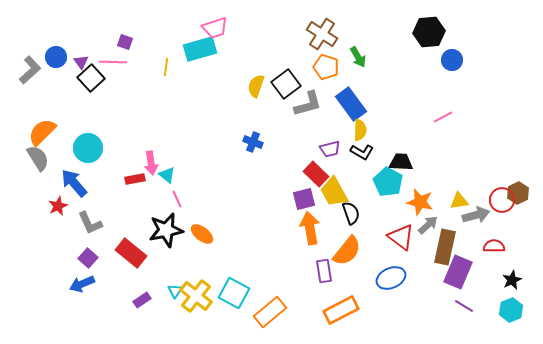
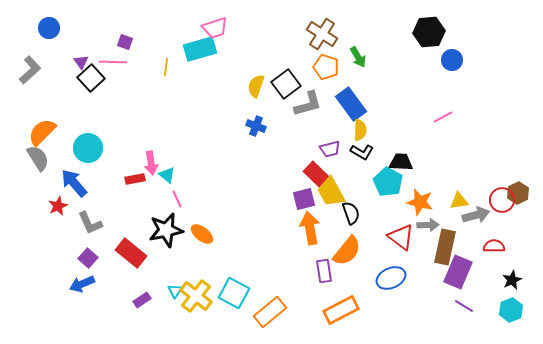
blue circle at (56, 57): moved 7 px left, 29 px up
blue cross at (253, 142): moved 3 px right, 16 px up
yellow trapezoid at (334, 192): moved 3 px left
gray arrow at (428, 225): rotated 40 degrees clockwise
